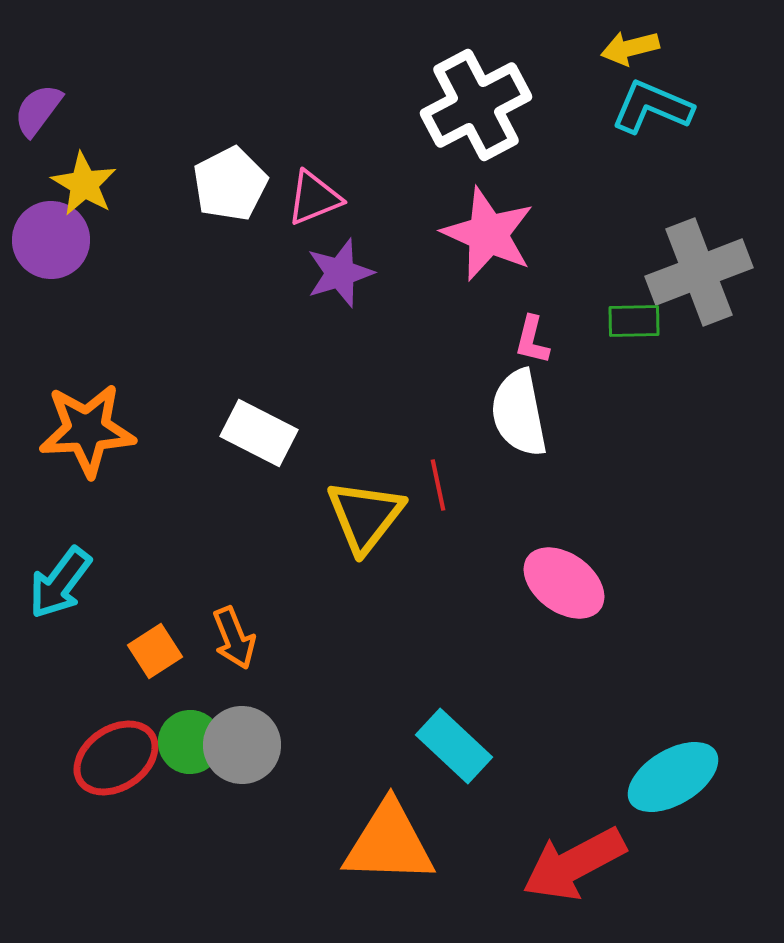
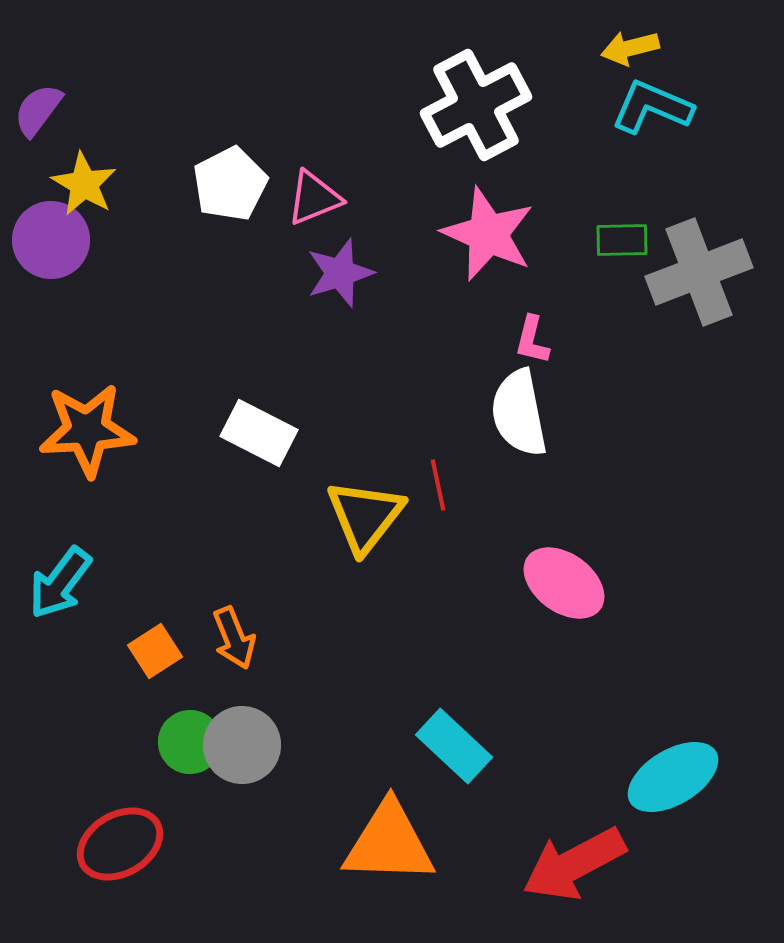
green rectangle: moved 12 px left, 81 px up
red ellipse: moved 4 px right, 86 px down; rotated 4 degrees clockwise
